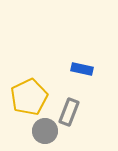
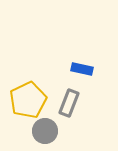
yellow pentagon: moved 1 px left, 3 px down
gray rectangle: moved 9 px up
